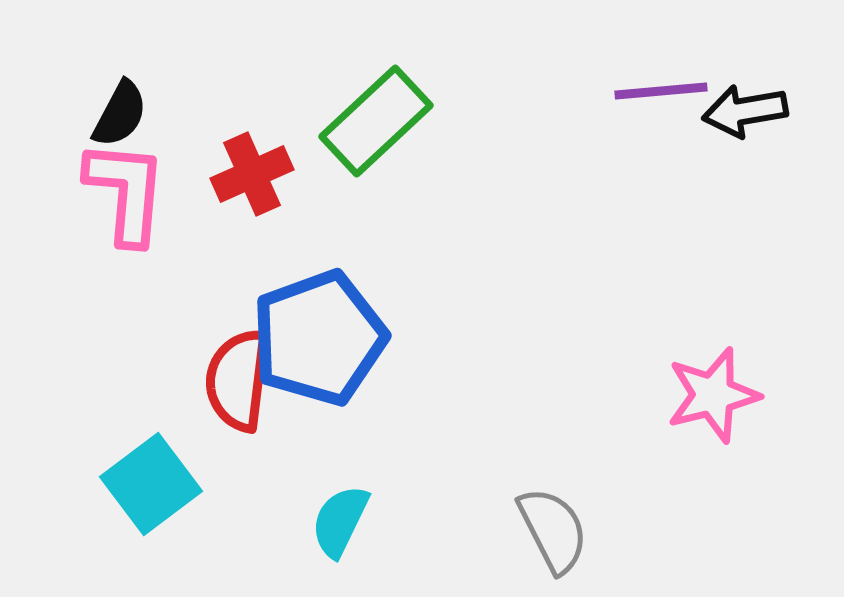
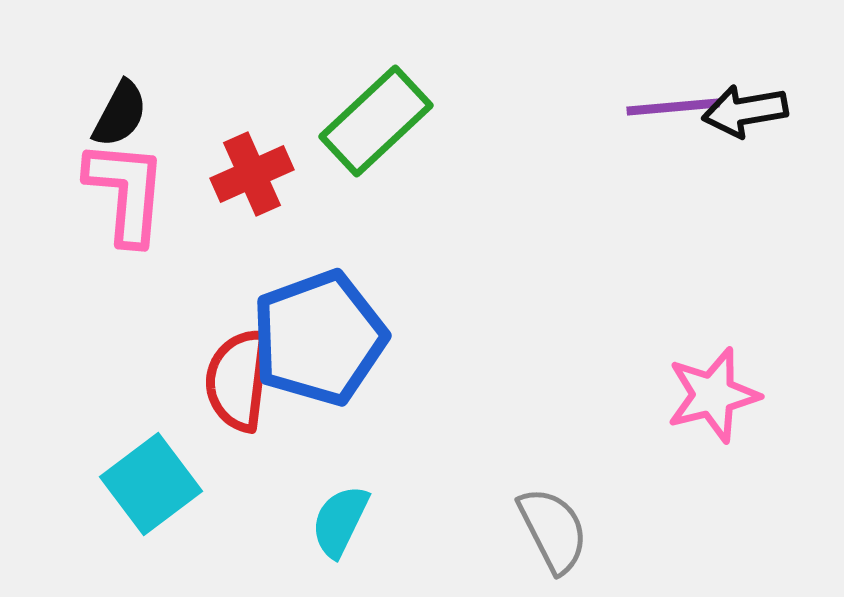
purple line: moved 12 px right, 16 px down
